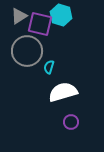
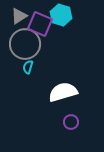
purple square: rotated 10 degrees clockwise
gray circle: moved 2 px left, 7 px up
cyan semicircle: moved 21 px left
